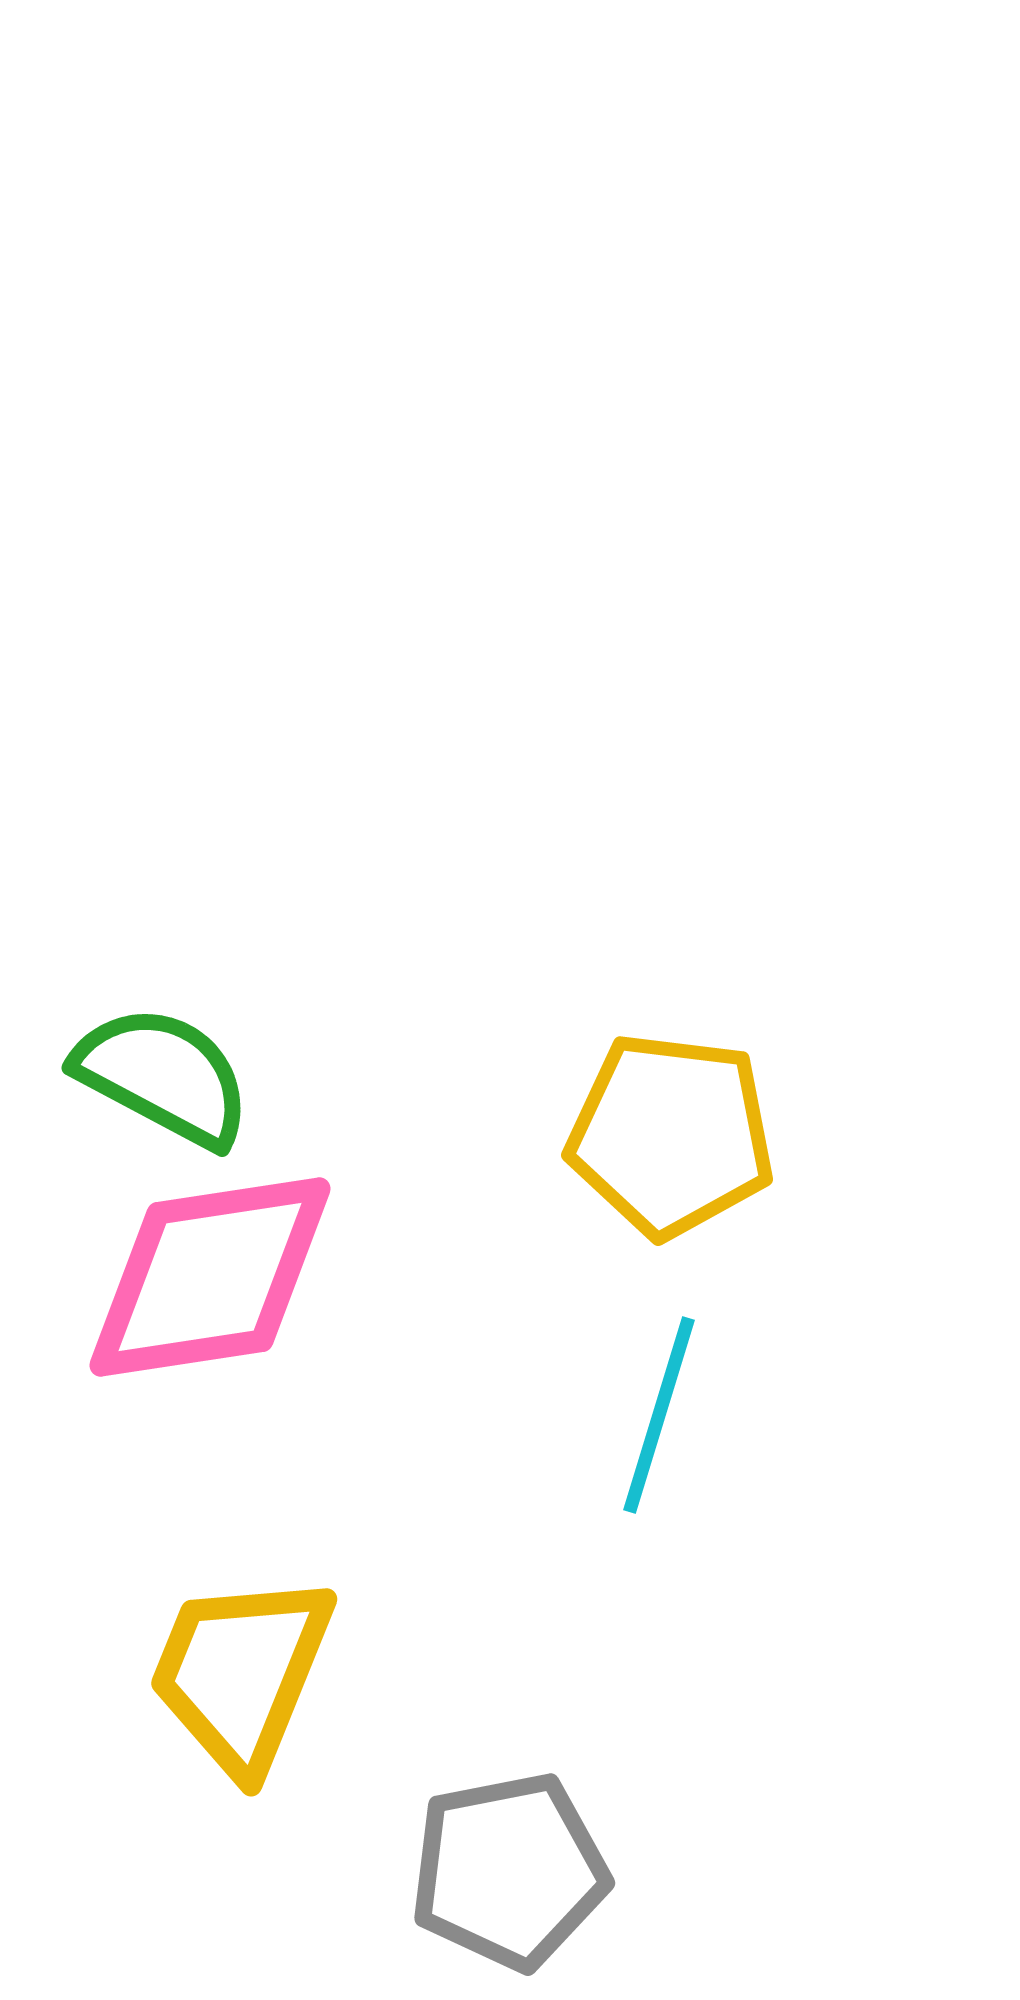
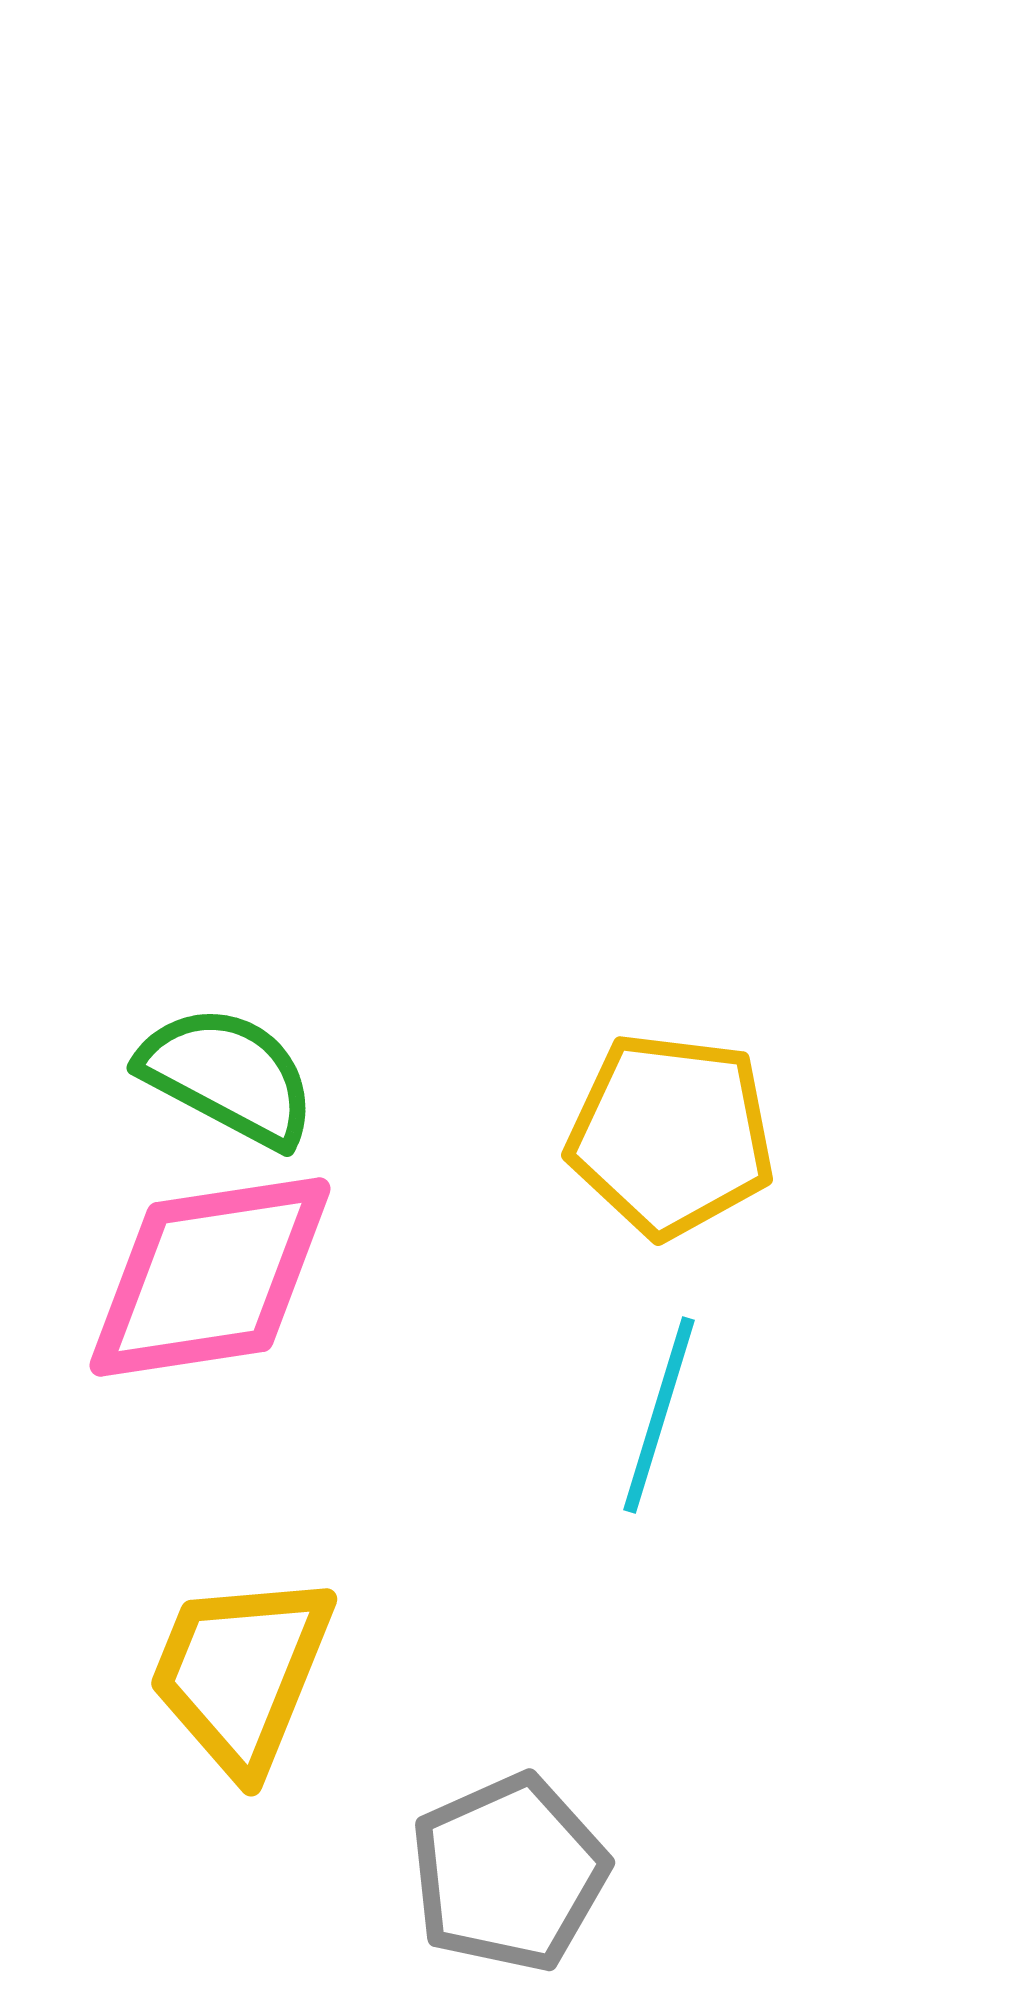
green semicircle: moved 65 px right
gray pentagon: moved 2 px down; rotated 13 degrees counterclockwise
